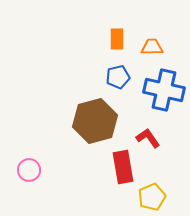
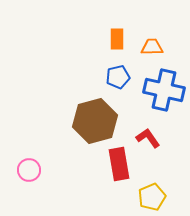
red rectangle: moved 4 px left, 3 px up
